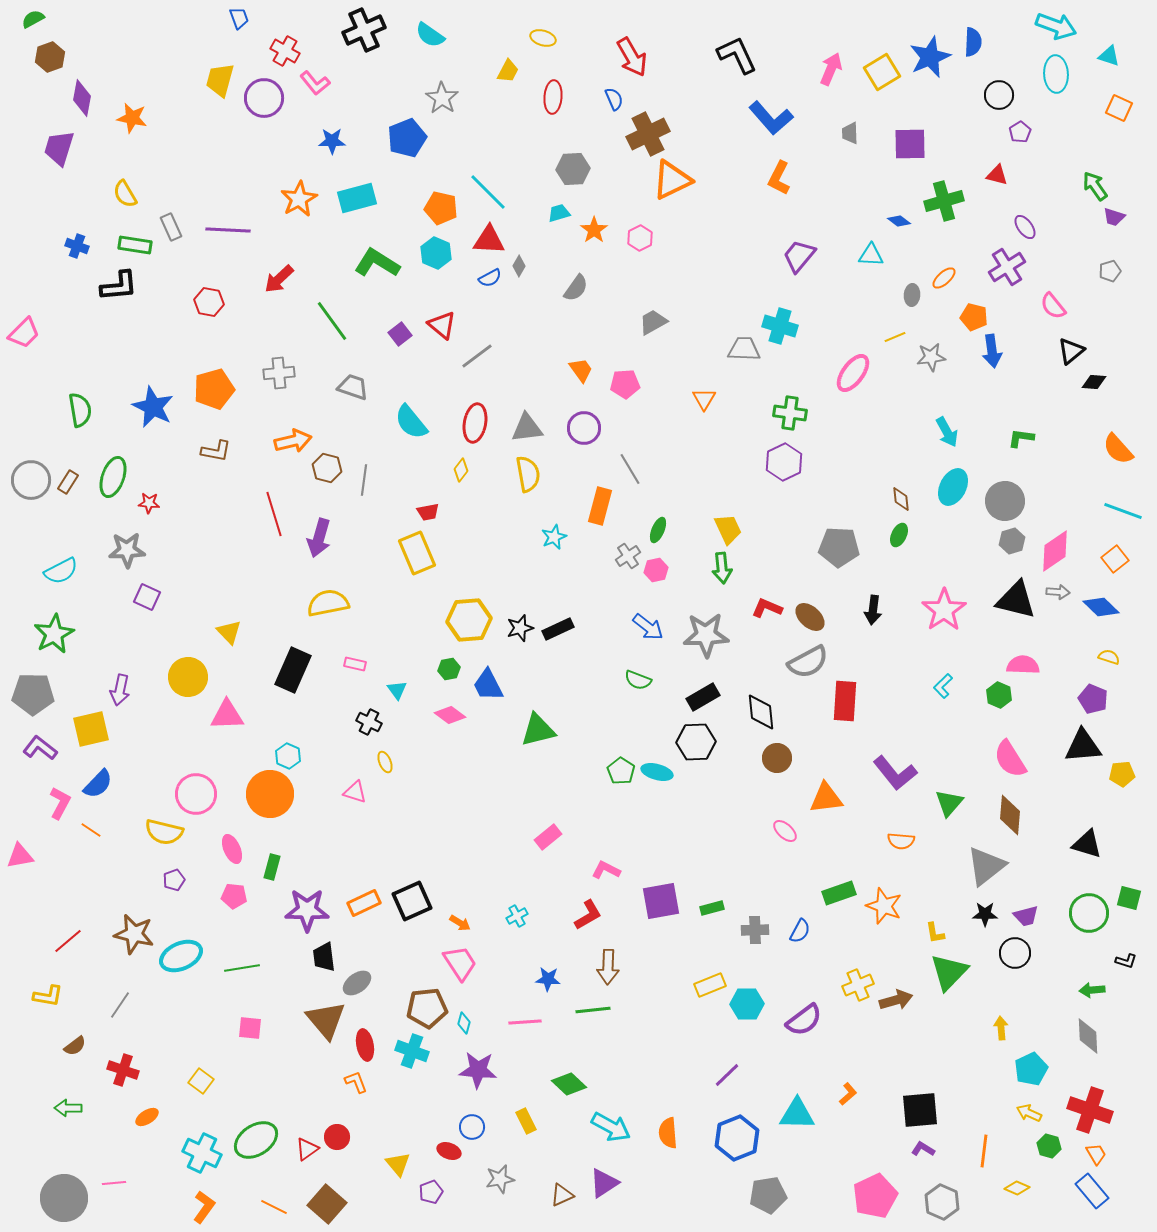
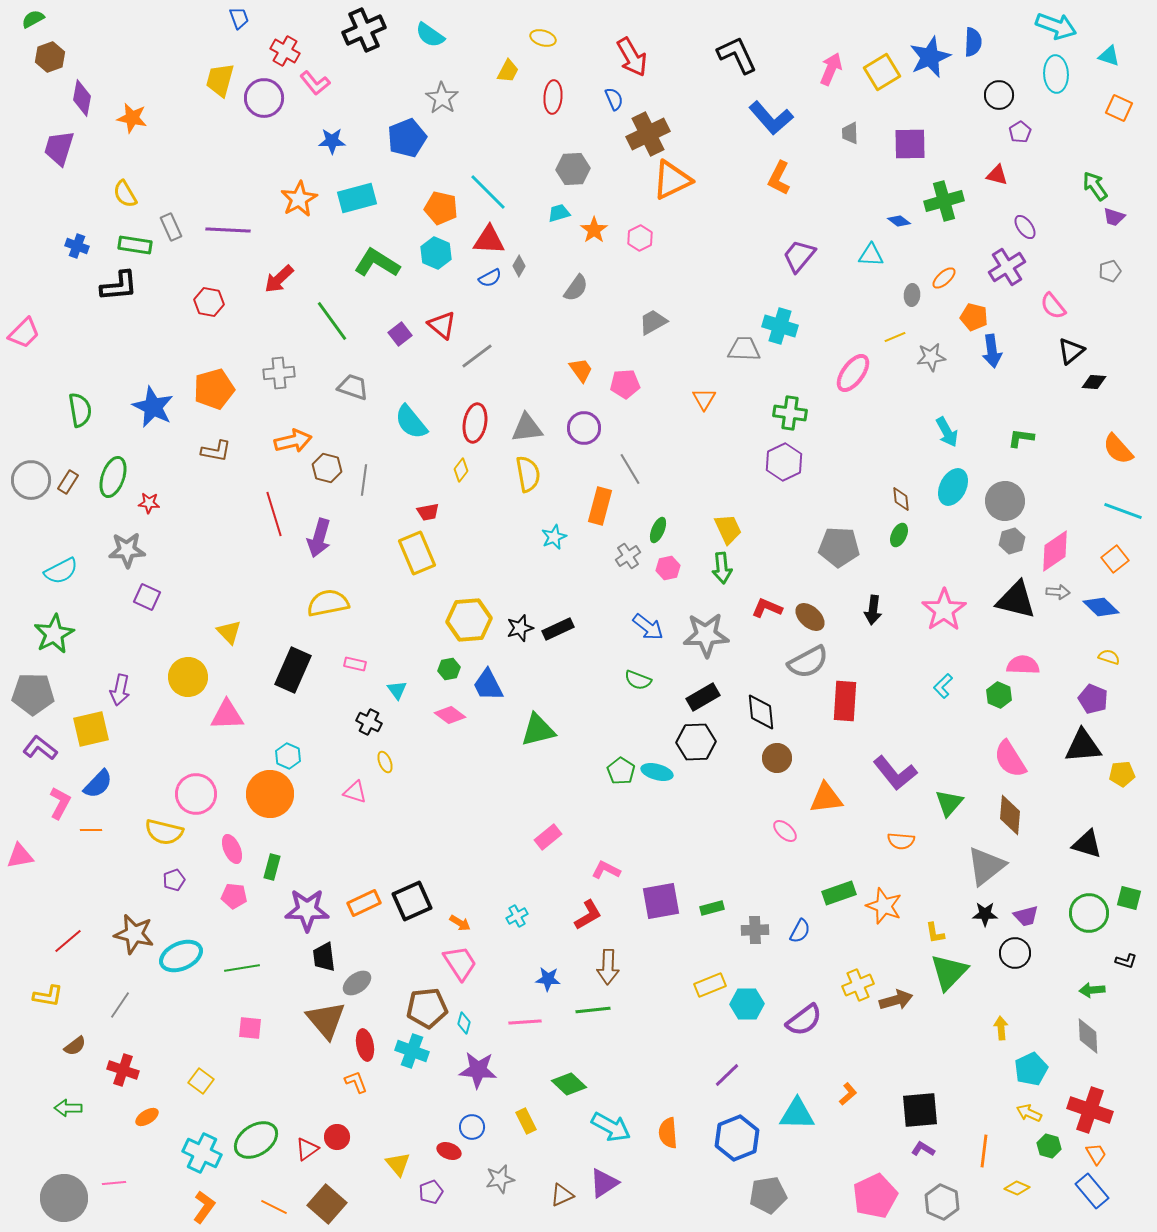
pink hexagon at (656, 570): moved 12 px right, 2 px up
orange line at (91, 830): rotated 35 degrees counterclockwise
